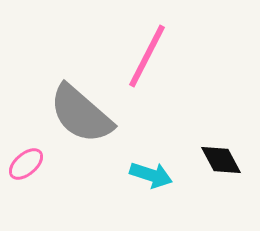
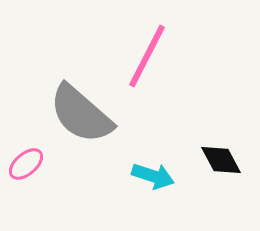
cyan arrow: moved 2 px right, 1 px down
